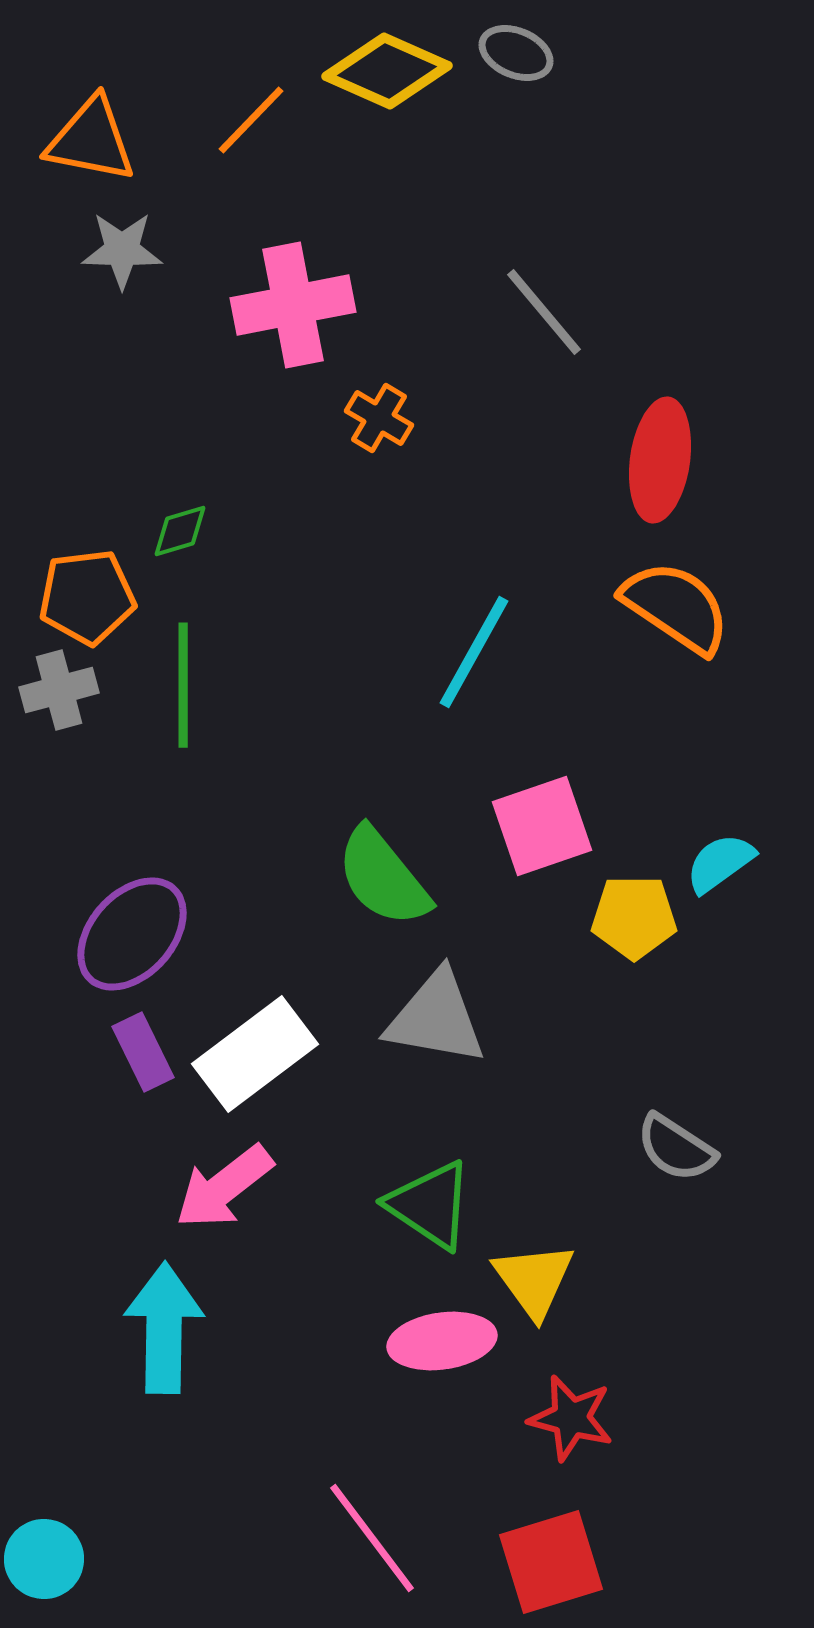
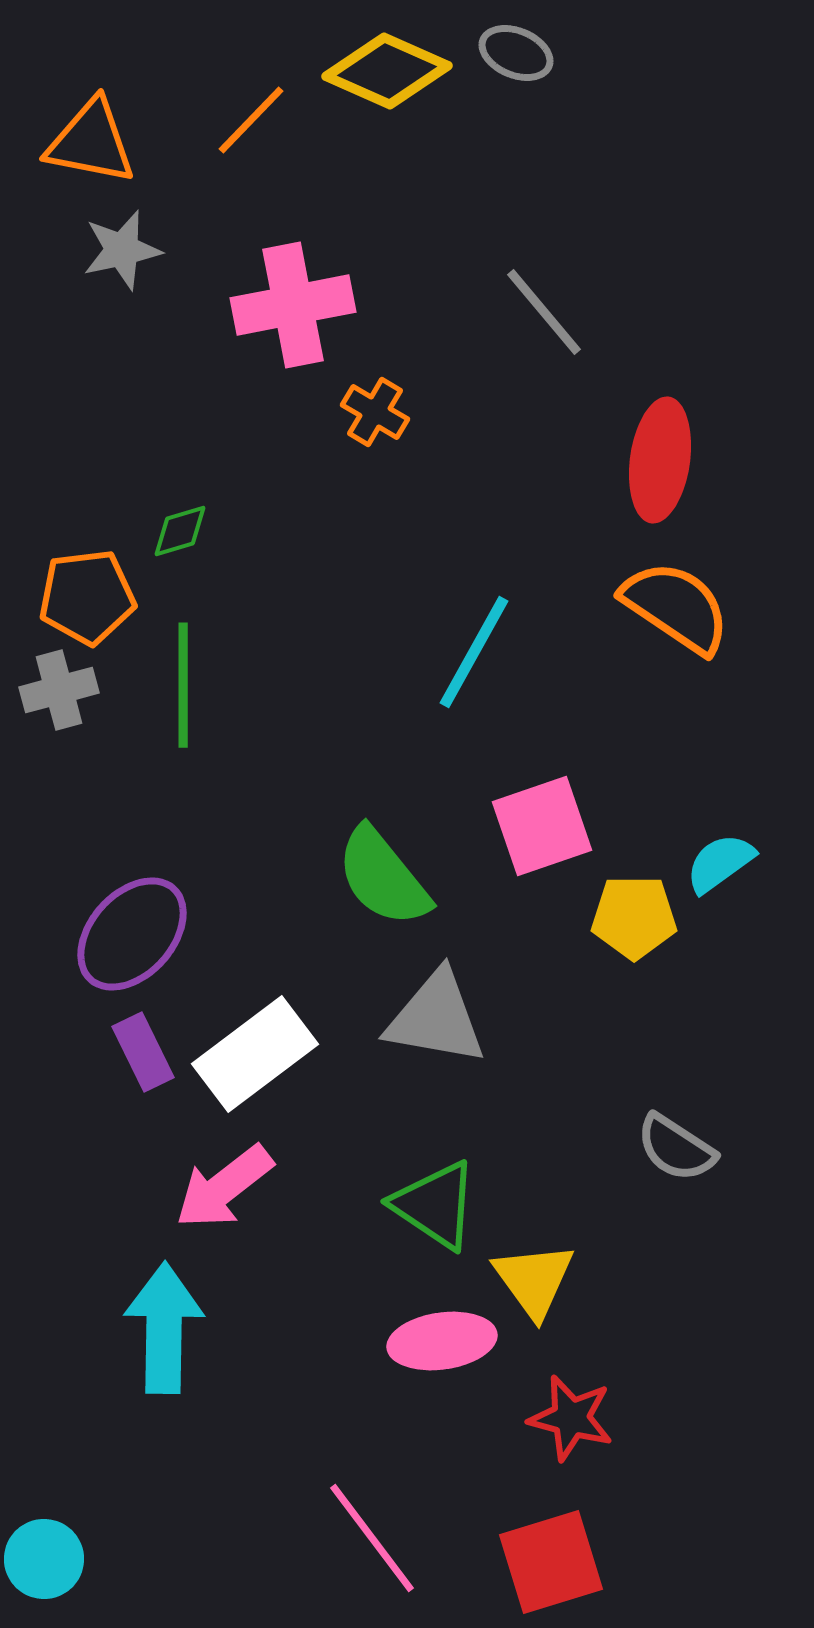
orange triangle: moved 2 px down
gray star: rotated 14 degrees counterclockwise
orange cross: moved 4 px left, 6 px up
green triangle: moved 5 px right
